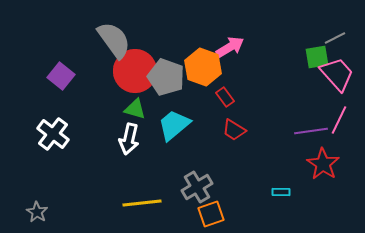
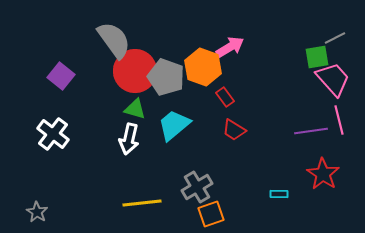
pink trapezoid: moved 4 px left, 5 px down
pink line: rotated 40 degrees counterclockwise
red star: moved 10 px down
cyan rectangle: moved 2 px left, 2 px down
